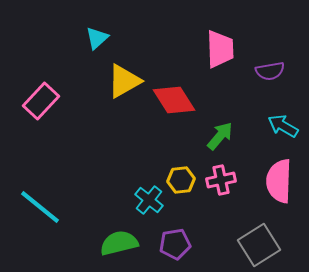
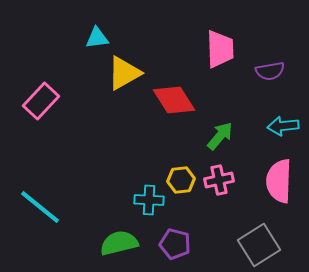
cyan triangle: rotated 35 degrees clockwise
yellow triangle: moved 8 px up
cyan arrow: rotated 36 degrees counterclockwise
pink cross: moved 2 px left
cyan cross: rotated 36 degrees counterclockwise
purple pentagon: rotated 24 degrees clockwise
